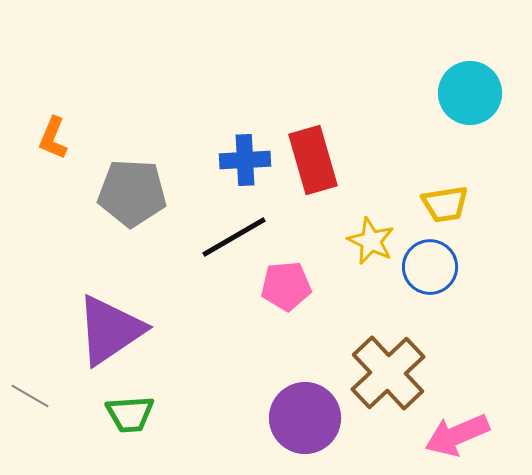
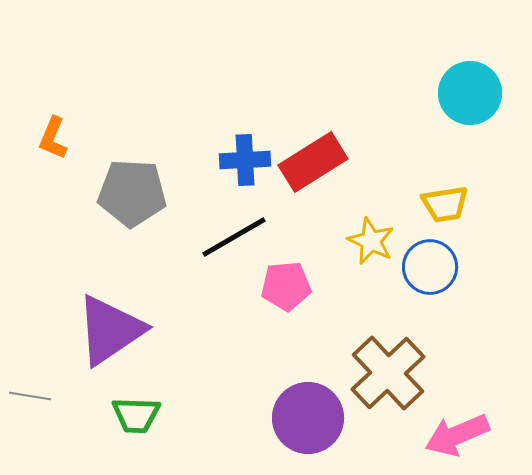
red rectangle: moved 2 px down; rotated 74 degrees clockwise
gray line: rotated 21 degrees counterclockwise
green trapezoid: moved 6 px right, 1 px down; rotated 6 degrees clockwise
purple circle: moved 3 px right
